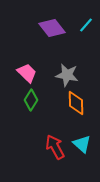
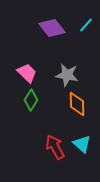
orange diamond: moved 1 px right, 1 px down
